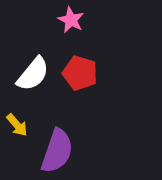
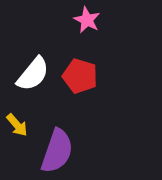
pink star: moved 16 px right
red pentagon: moved 3 px down
